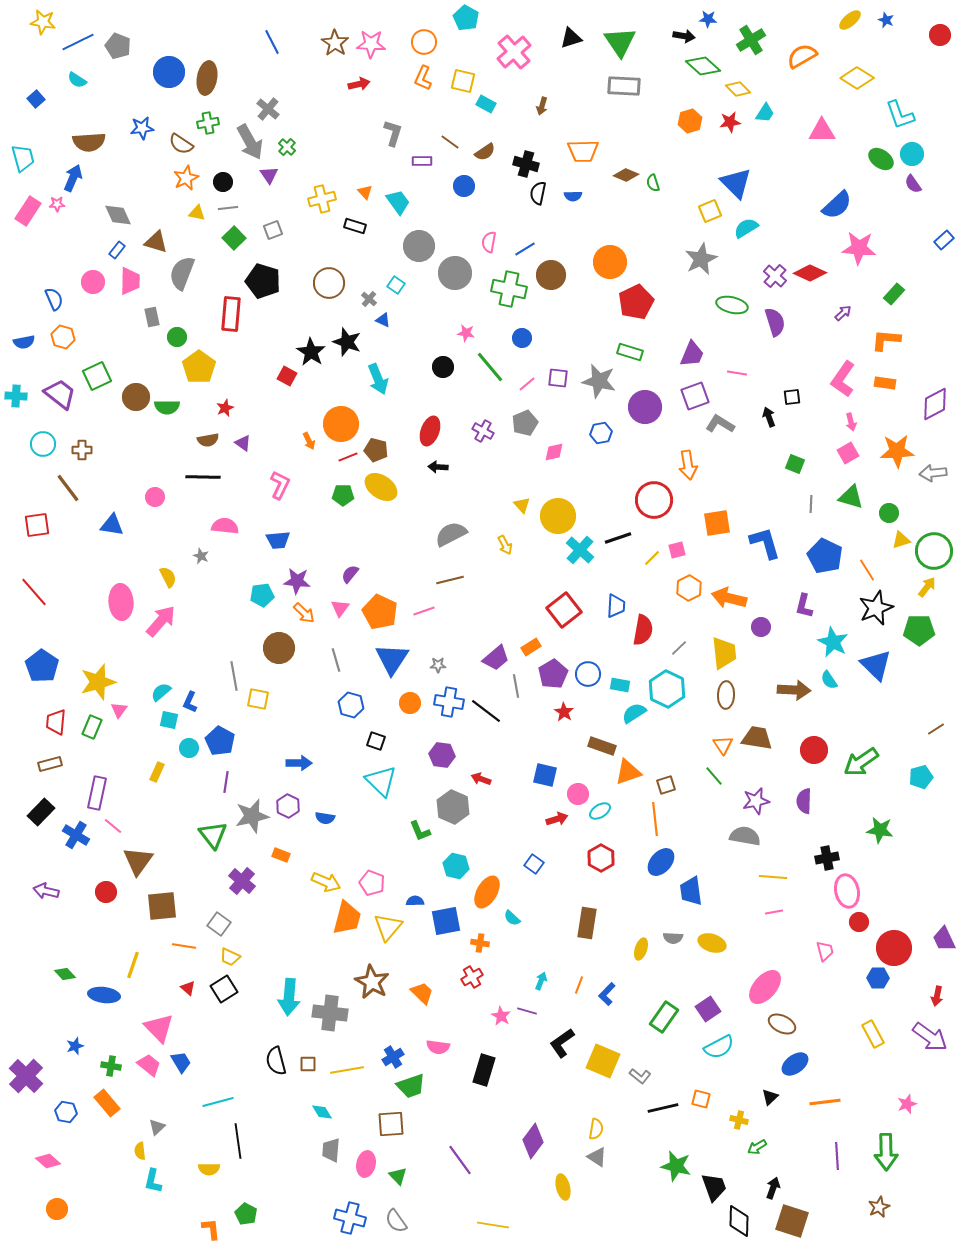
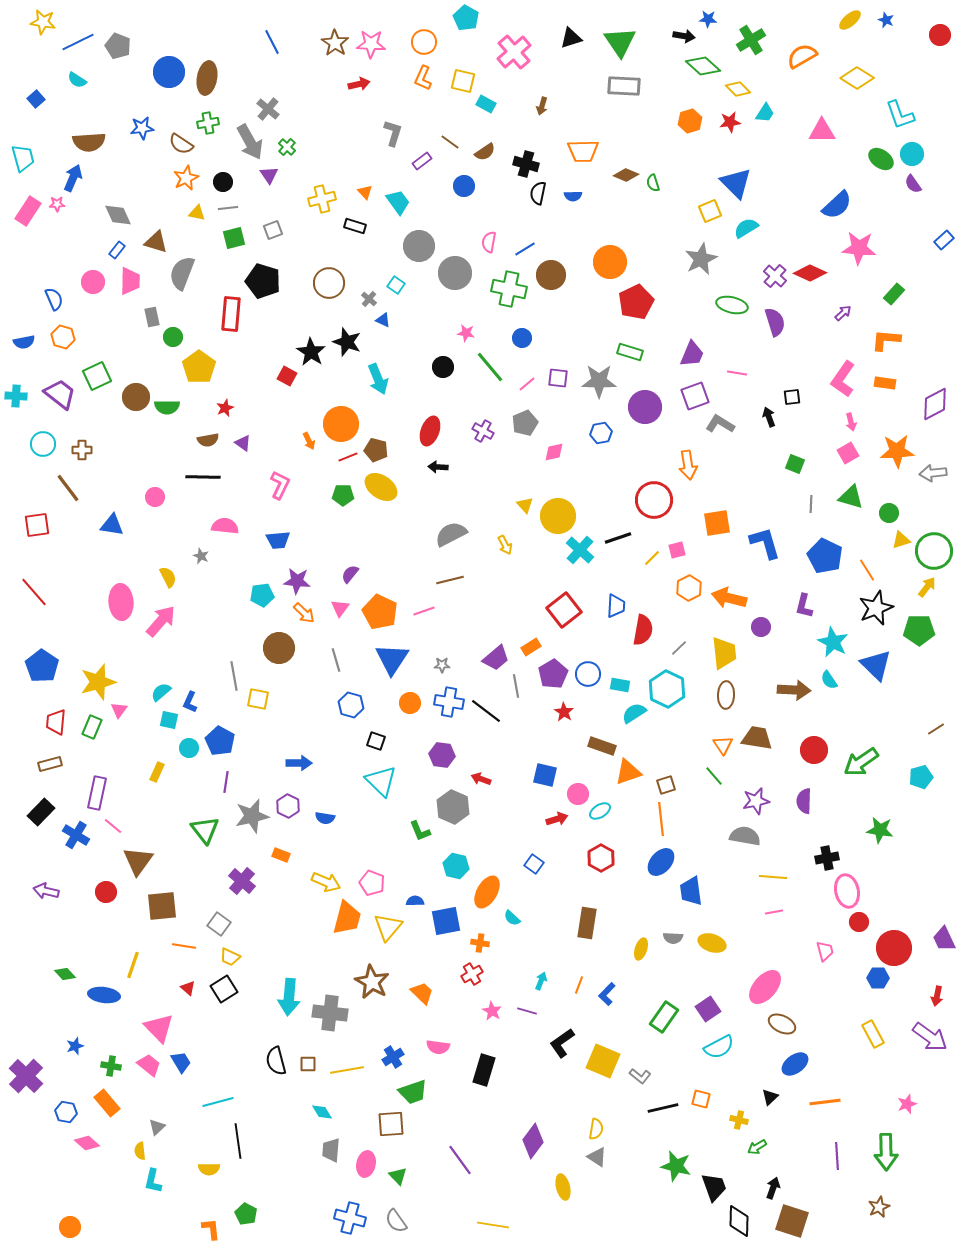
purple rectangle at (422, 161): rotated 36 degrees counterclockwise
green square at (234, 238): rotated 30 degrees clockwise
green circle at (177, 337): moved 4 px left
gray star at (599, 381): rotated 12 degrees counterclockwise
yellow triangle at (522, 505): moved 3 px right
gray star at (438, 665): moved 4 px right
orange line at (655, 819): moved 6 px right
green triangle at (213, 835): moved 8 px left, 5 px up
red cross at (472, 977): moved 3 px up
pink star at (501, 1016): moved 9 px left, 5 px up
green trapezoid at (411, 1086): moved 2 px right, 6 px down
pink diamond at (48, 1161): moved 39 px right, 18 px up
orange circle at (57, 1209): moved 13 px right, 18 px down
